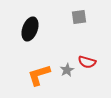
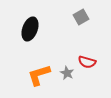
gray square: moved 2 px right; rotated 21 degrees counterclockwise
gray star: moved 3 px down; rotated 16 degrees counterclockwise
